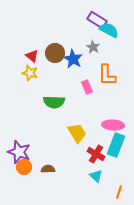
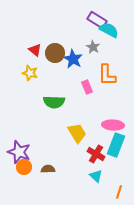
red triangle: moved 3 px right, 6 px up
